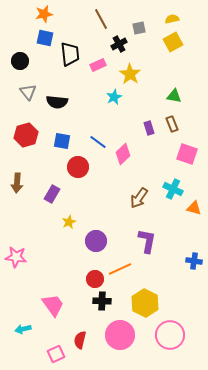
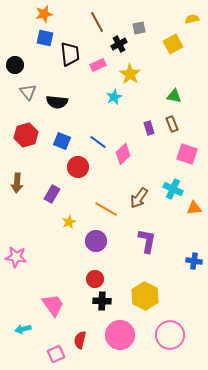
brown line at (101, 19): moved 4 px left, 3 px down
yellow semicircle at (172, 19): moved 20 px right
yellow square at (173, 42): moved 2 px down
black circle at (20, 61): moved 5 px left, 4 px down
blue square at (62, 141): rotated 12 degrees clockwise
orange triangle at (194, 208): rotated 21 degrees counterclockwise
orange line at (120, 269): moved 14 px left, 60 px up; rotated 55 degrees clockwise
yellow hexagon at (145, 303): moved 7 px up
